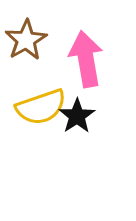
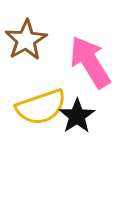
pink arrow: moved 4 px right, 3 px down; rotated 22 degrees counterclockwise
